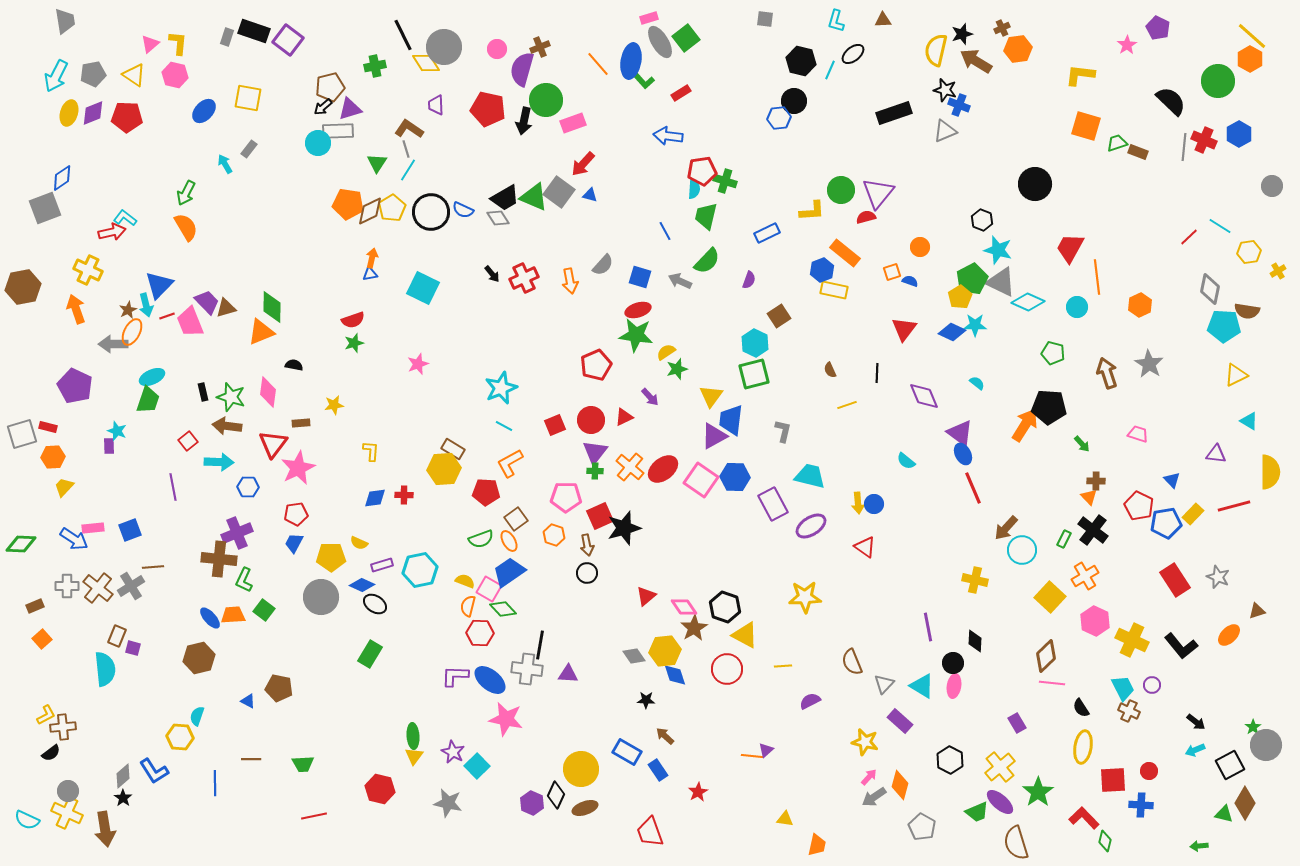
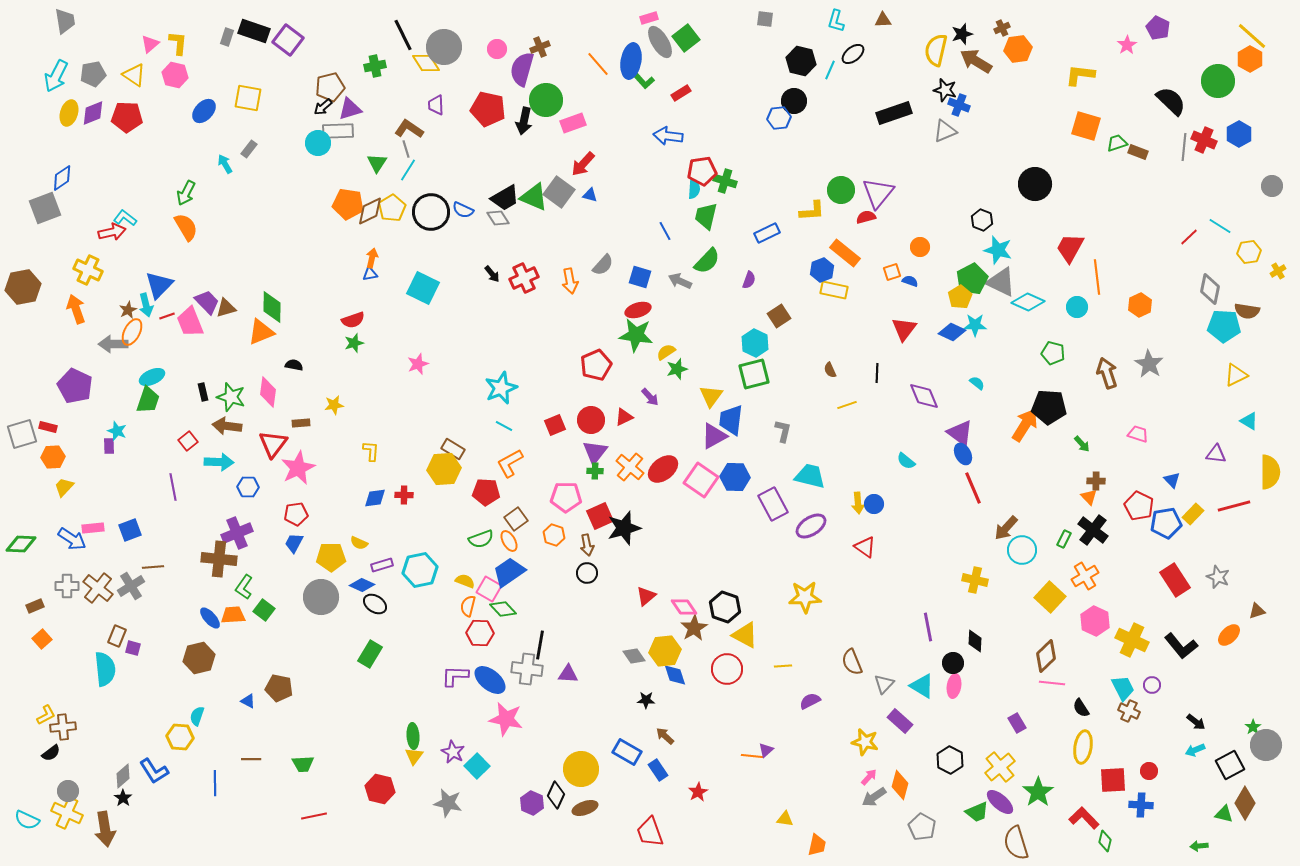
blue arrow at (74, 539): moved 2 px left
green L-shape at (244, 580): moved 7 px down; rotated 10 degrees clockwise
